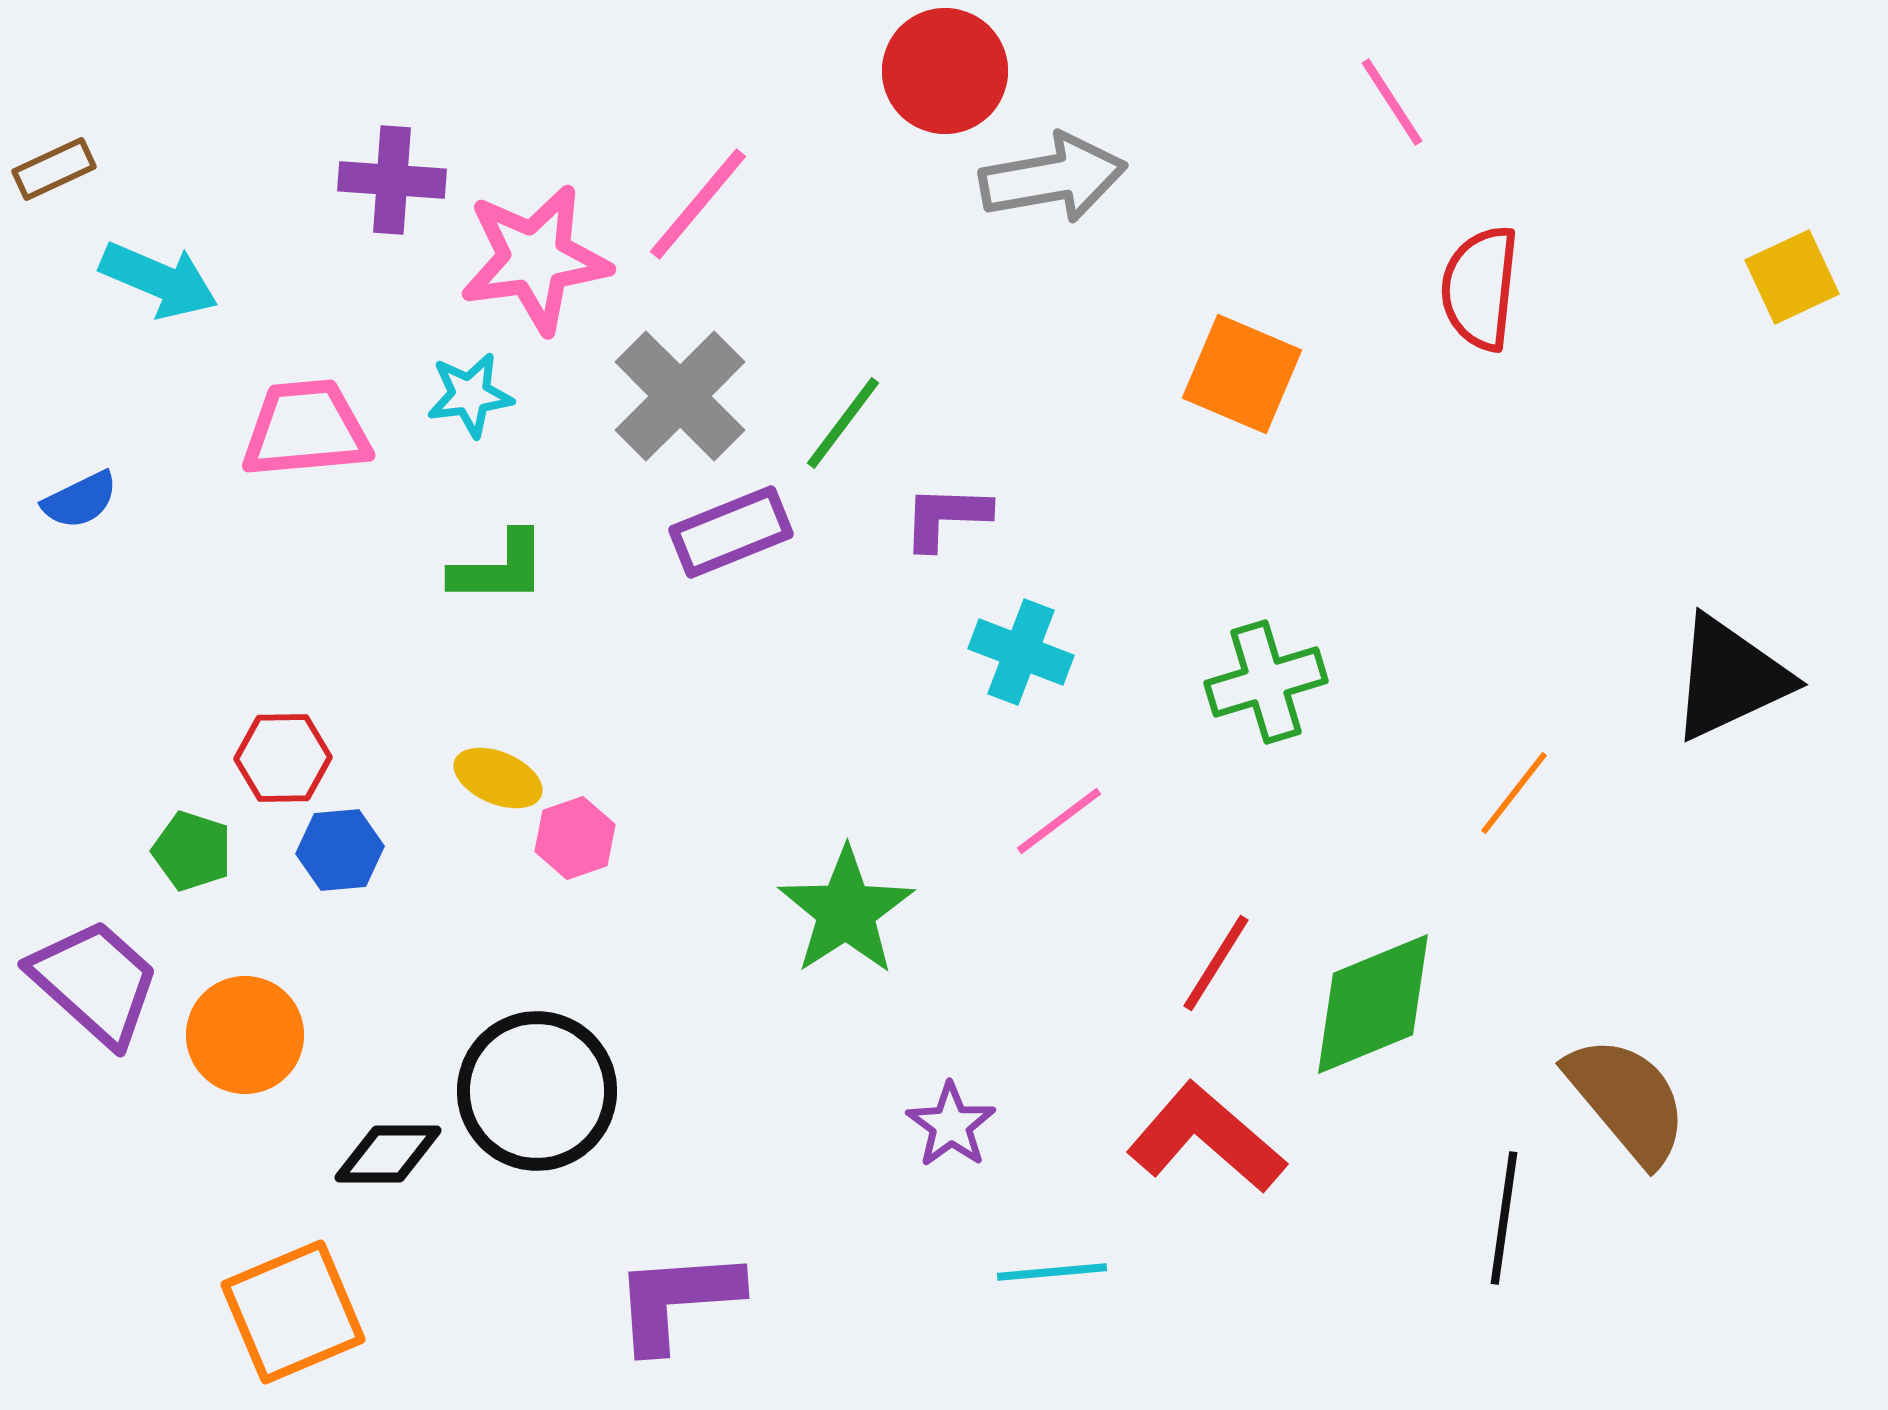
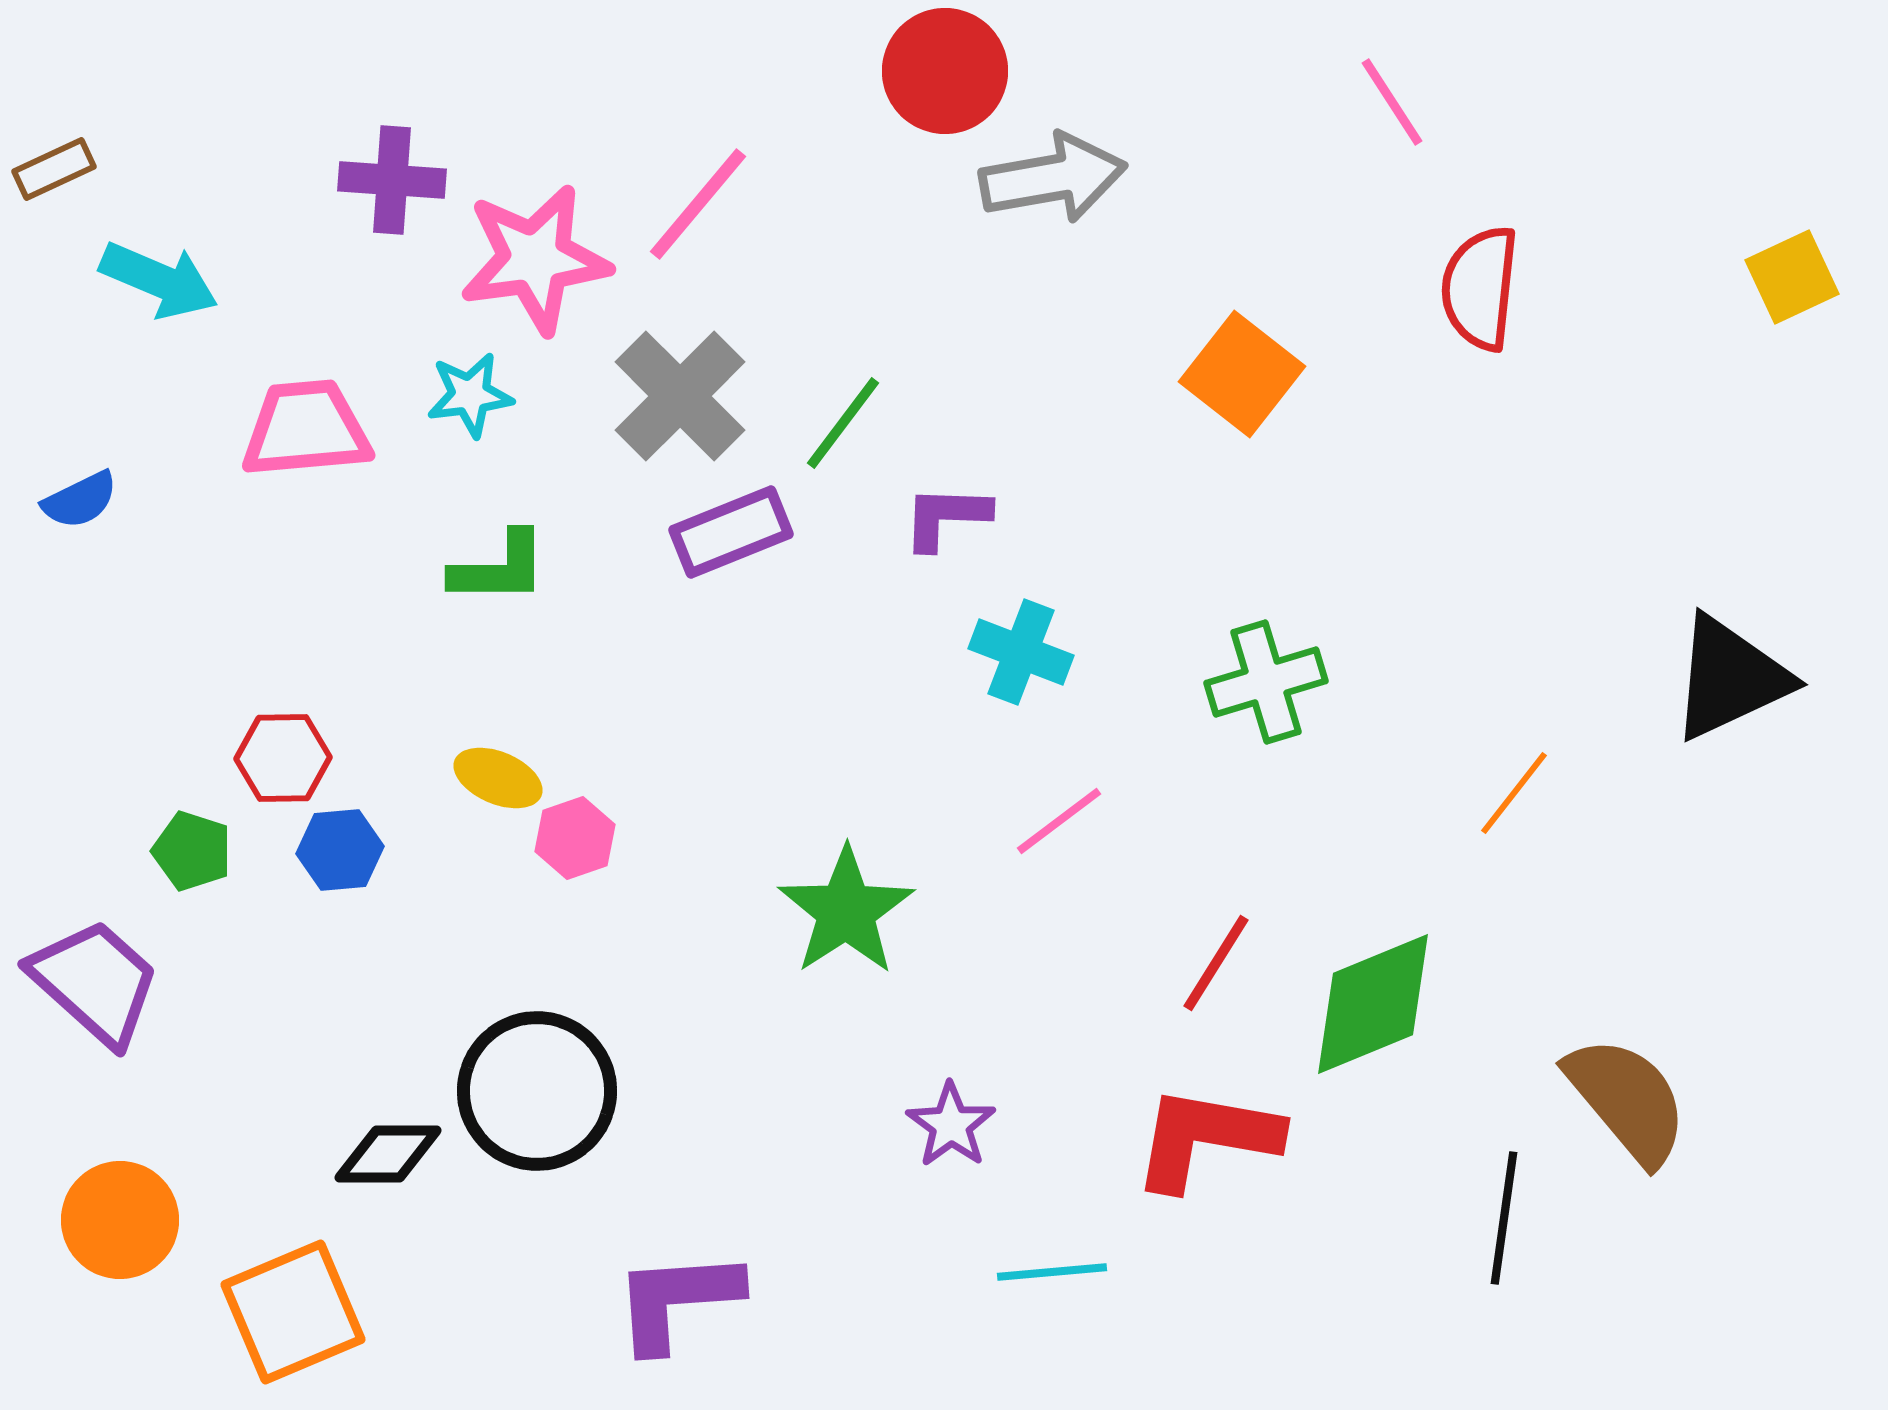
orange square at (1242, 374): rotated 15 degrees clockwise
orange circle at (245, 1035): moved 125 px left, 185 px down
red L-shape at (1206, 1138): rotated 31 degrees counterclockwise
